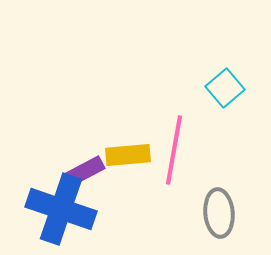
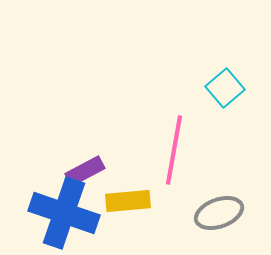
yellow rectangle: moved 46 px down
blue cross: moved 3 px right, 4 px down
gray ellipse: rotated 75 degrees clockwise
